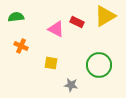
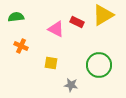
yellow triangle: moved 2 px left, 1 px up
